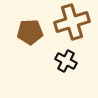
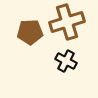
brown cross: moved 5 px left
